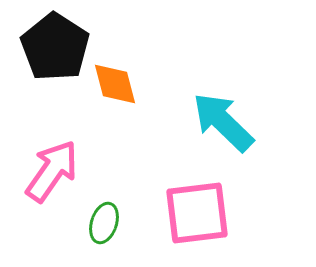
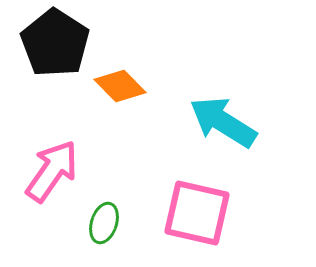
black pentagon: moved 4 px up
orange diamond: moved 5 px right, 2 px down; rotated 30 degrees counterclockwise
cyan arrow: rotated 12 degrees counterclockwise
pink square: rotated 20 degrees clockwise
